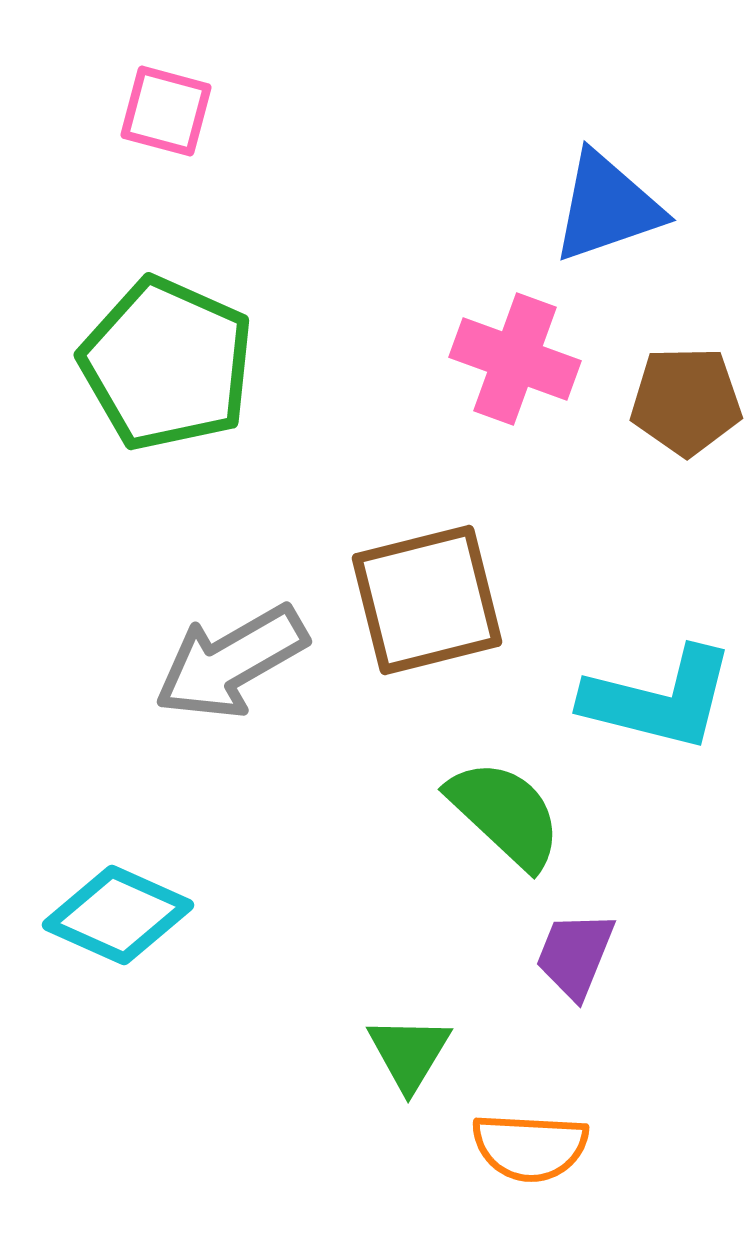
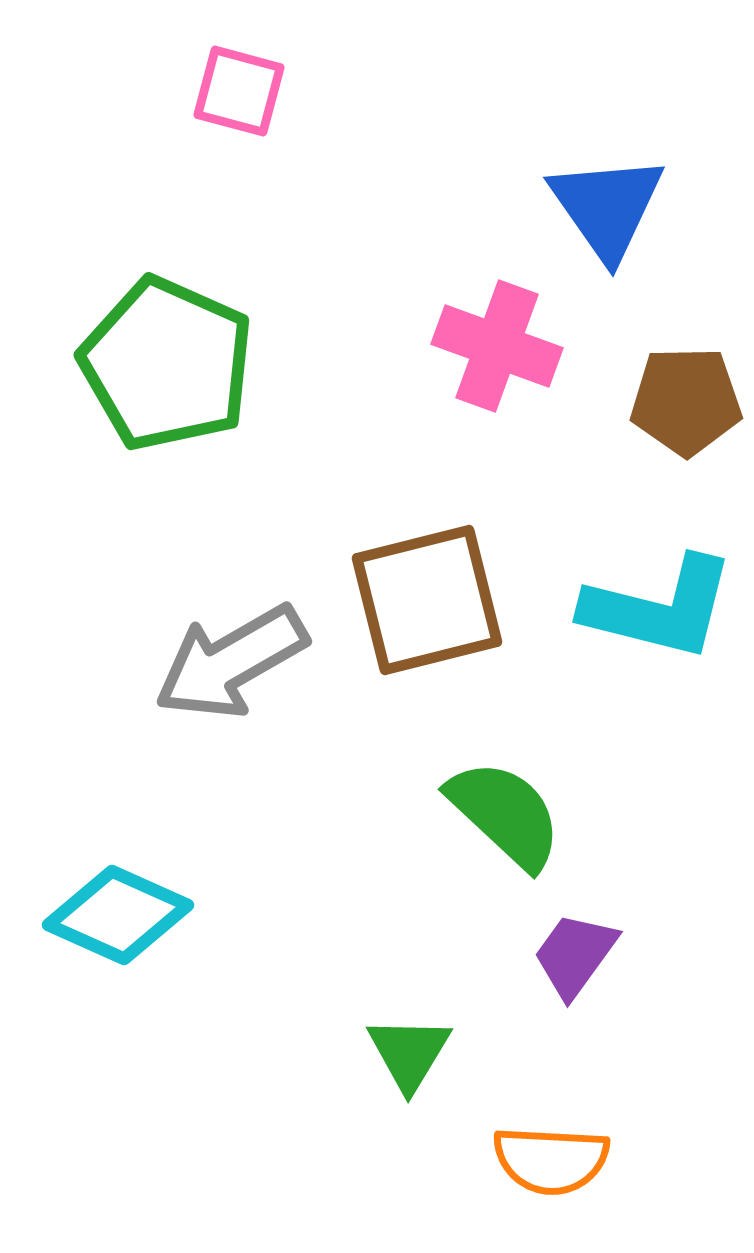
pink square: moved 73 px right, 20 px up
blue triangle: rotated 46 degrees counterclockwise
pink cross: moved 18 px left, 13 px up
cyan L-shape: moved 91 px up
purple trapezoid: rotated 14 degrees clockwise
orange semicircle: moved 21 px right, 13 px down
